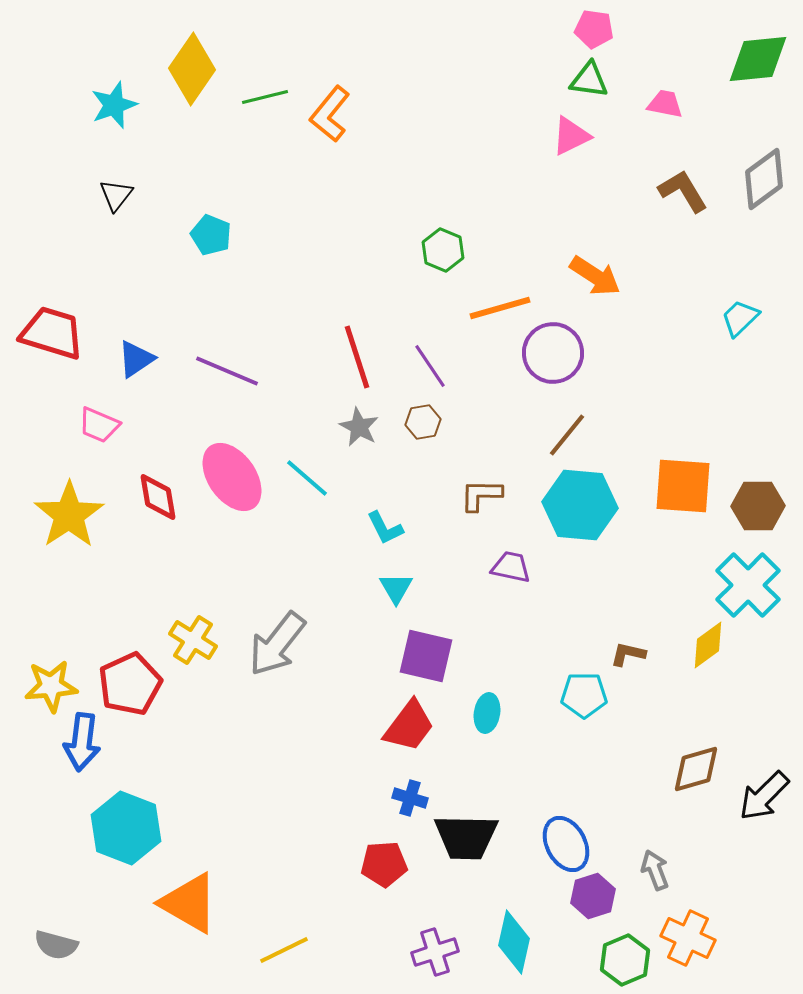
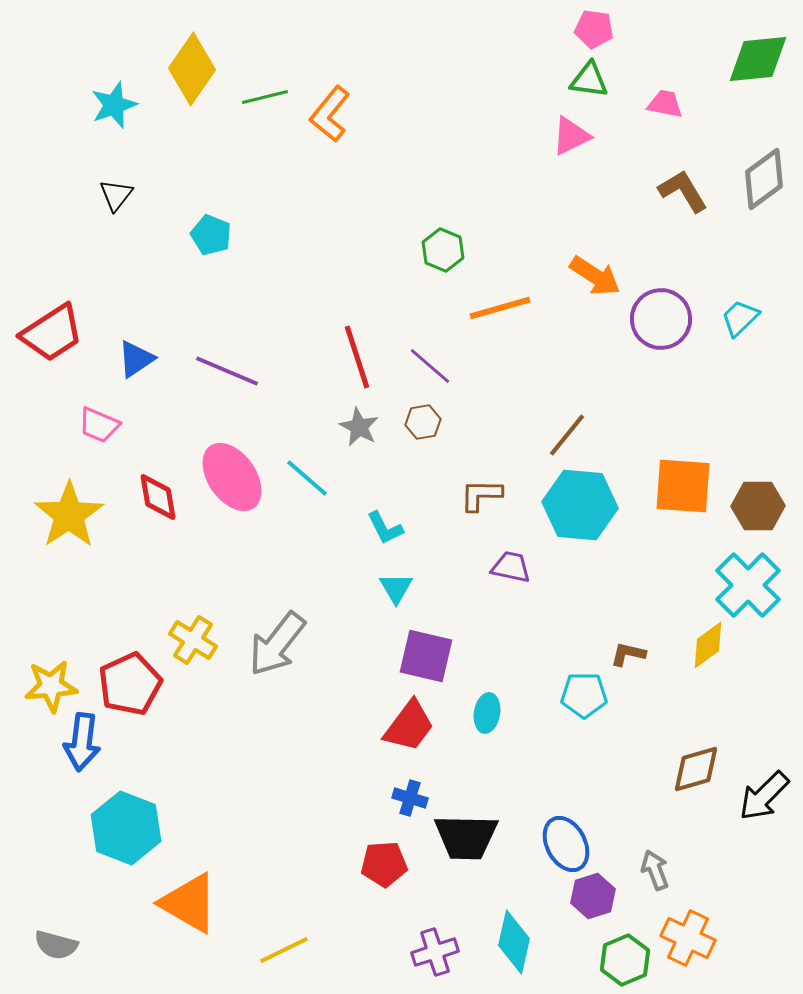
red trapezoid at (52, 333): rotated 130 degrees clockwise
purple circle at (553, 353): moved 108 px right, 34 px up
purple line at (430, 366): rotated 15 degrees counterclockwise
